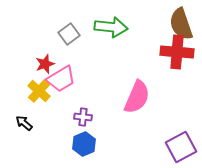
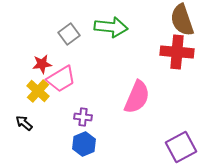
brown semicircle: moved 1 px right, 4 px up
red star: moved 3 px left; rotated 12 degrees clockwise
yellow cross: moved 1 px left
